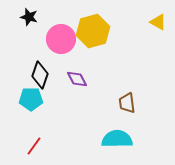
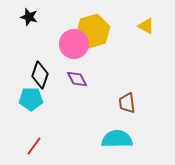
yellow triangle: moved 12 px left, 4 px down
pink circle: moved 13 px right, 5 px down
